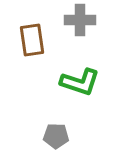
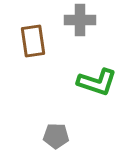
brown rectangle: moved 1 px right, 1 px down
green L-shape: moved 17 px right
